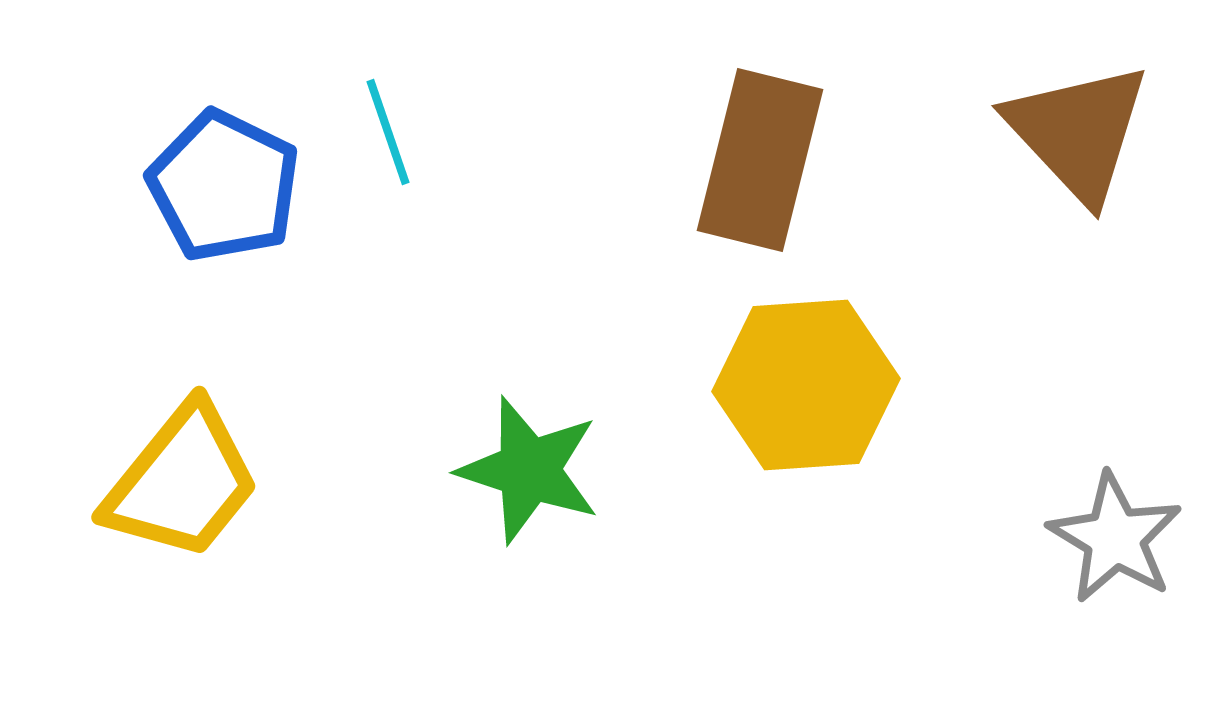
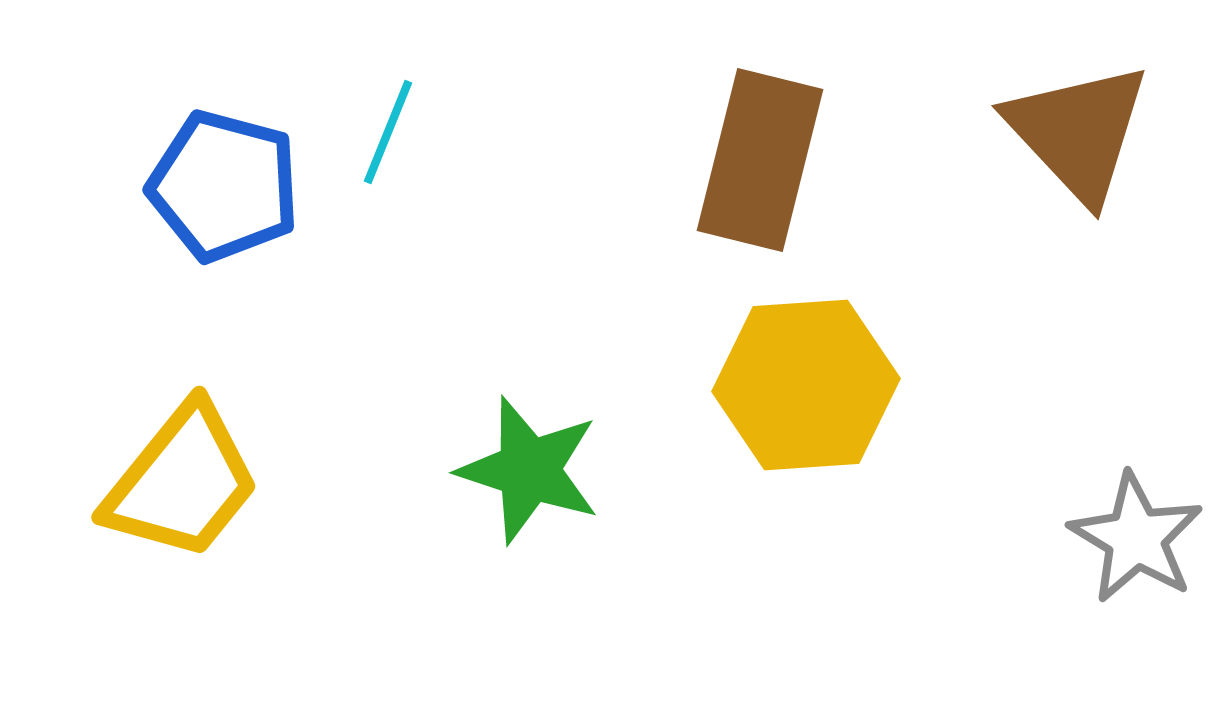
cyan line: rotated 41 degrees clockwise
blue pentagon: rotated 11 degrees counterclockwise
gray star: moved 21 px right
